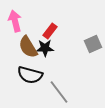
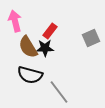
gray square: moved 2 px left, 6 px up
